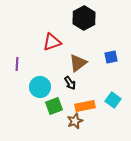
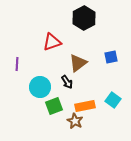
black arrow: moved 3 px left, 1 px up
brown star: rotated 21 degrees counterclockwise
